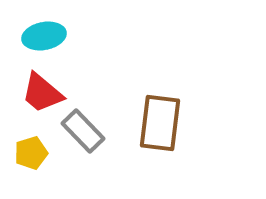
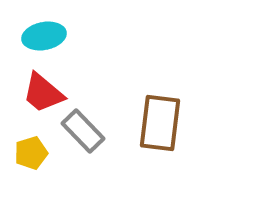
red trapezoid: moved 1 px right
